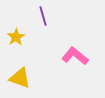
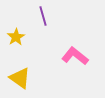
yellow triangle: rotated 15 degrees clockwise
